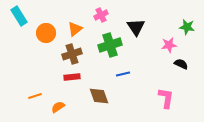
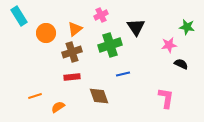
brown cross: moved 2 px up
